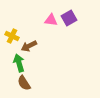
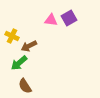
green arrow: rotated 114 degrees counterclockwise
brown semicircle: moved 1 px right, 3 px down
